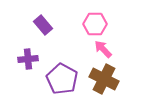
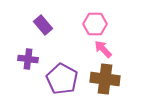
purple cross: rotated 12 degrees clockwise
brown cross: moved 1 px right; rotated 20 degrees counterclockwise
